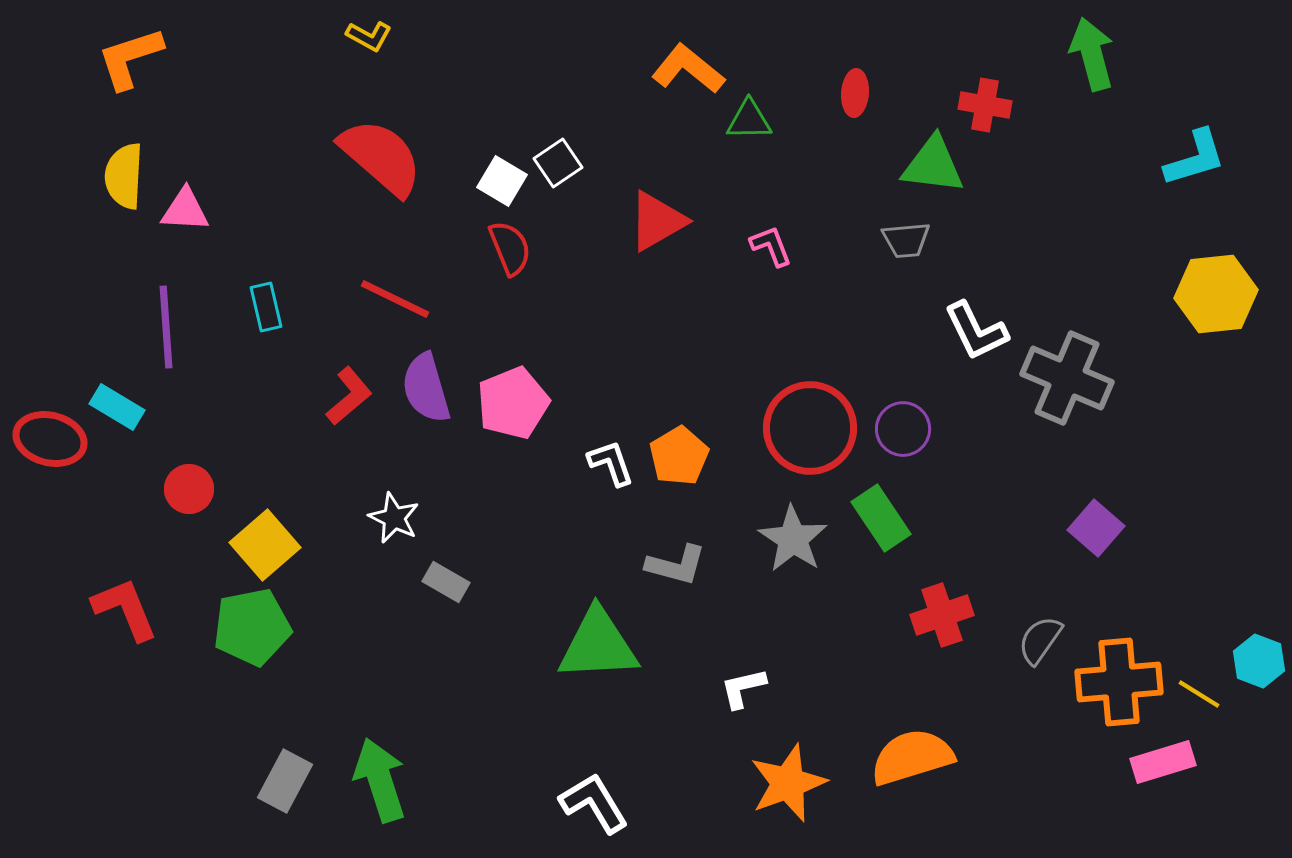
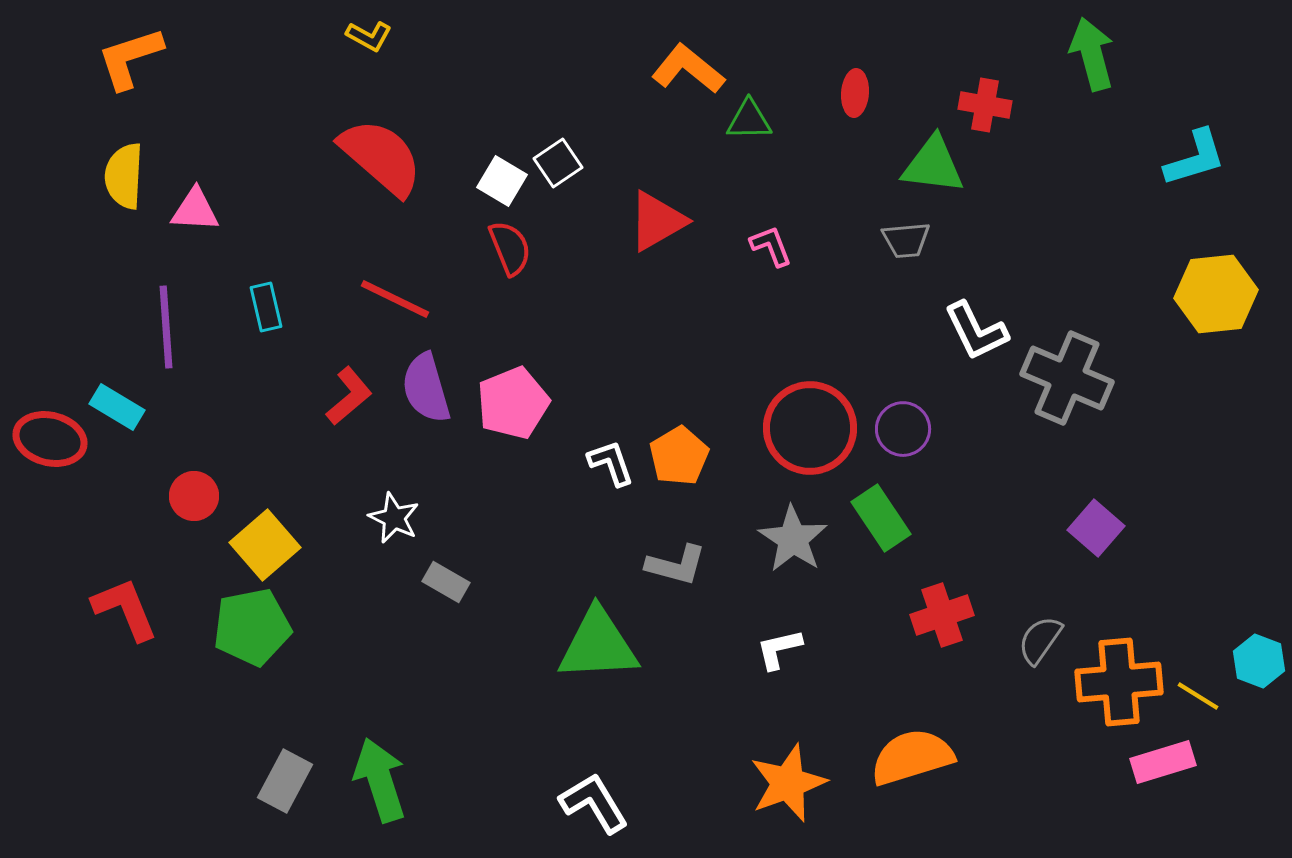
pink triangle at (185, 210): moved 10 px right
red circle at (189, 489): moved 5 px right, 7 px down
white L-shape at (743, 688): moved 36 px right, 39 px up
yellow line at (1199, 694): moved 1 px left, 2 px down
